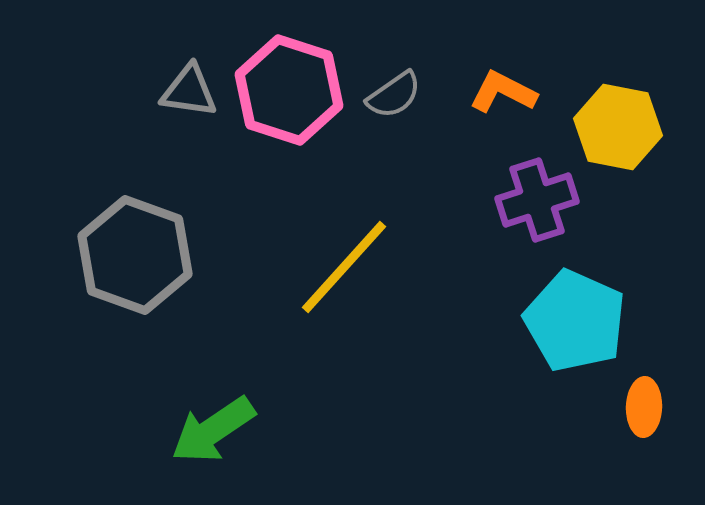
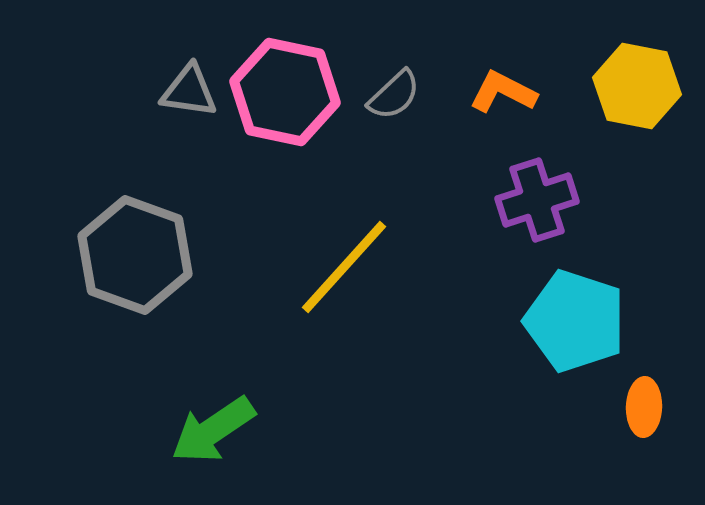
pink hexagon: moved 4 px left, 2 px down; rotated 6 degrees counterclockwise
gray semicircle: rotated 8 degrees counterclockwise
yellow hexagon: moved 19 px right, 41 px up
cyan pentagon: rotated 6 degrees counterclockwise
